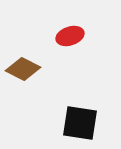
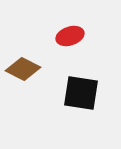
black square: moved 1 px right, 30 px up
